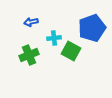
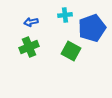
cyan cross: moved 11 px right, 23 px up
green cross: moved 8 px up
